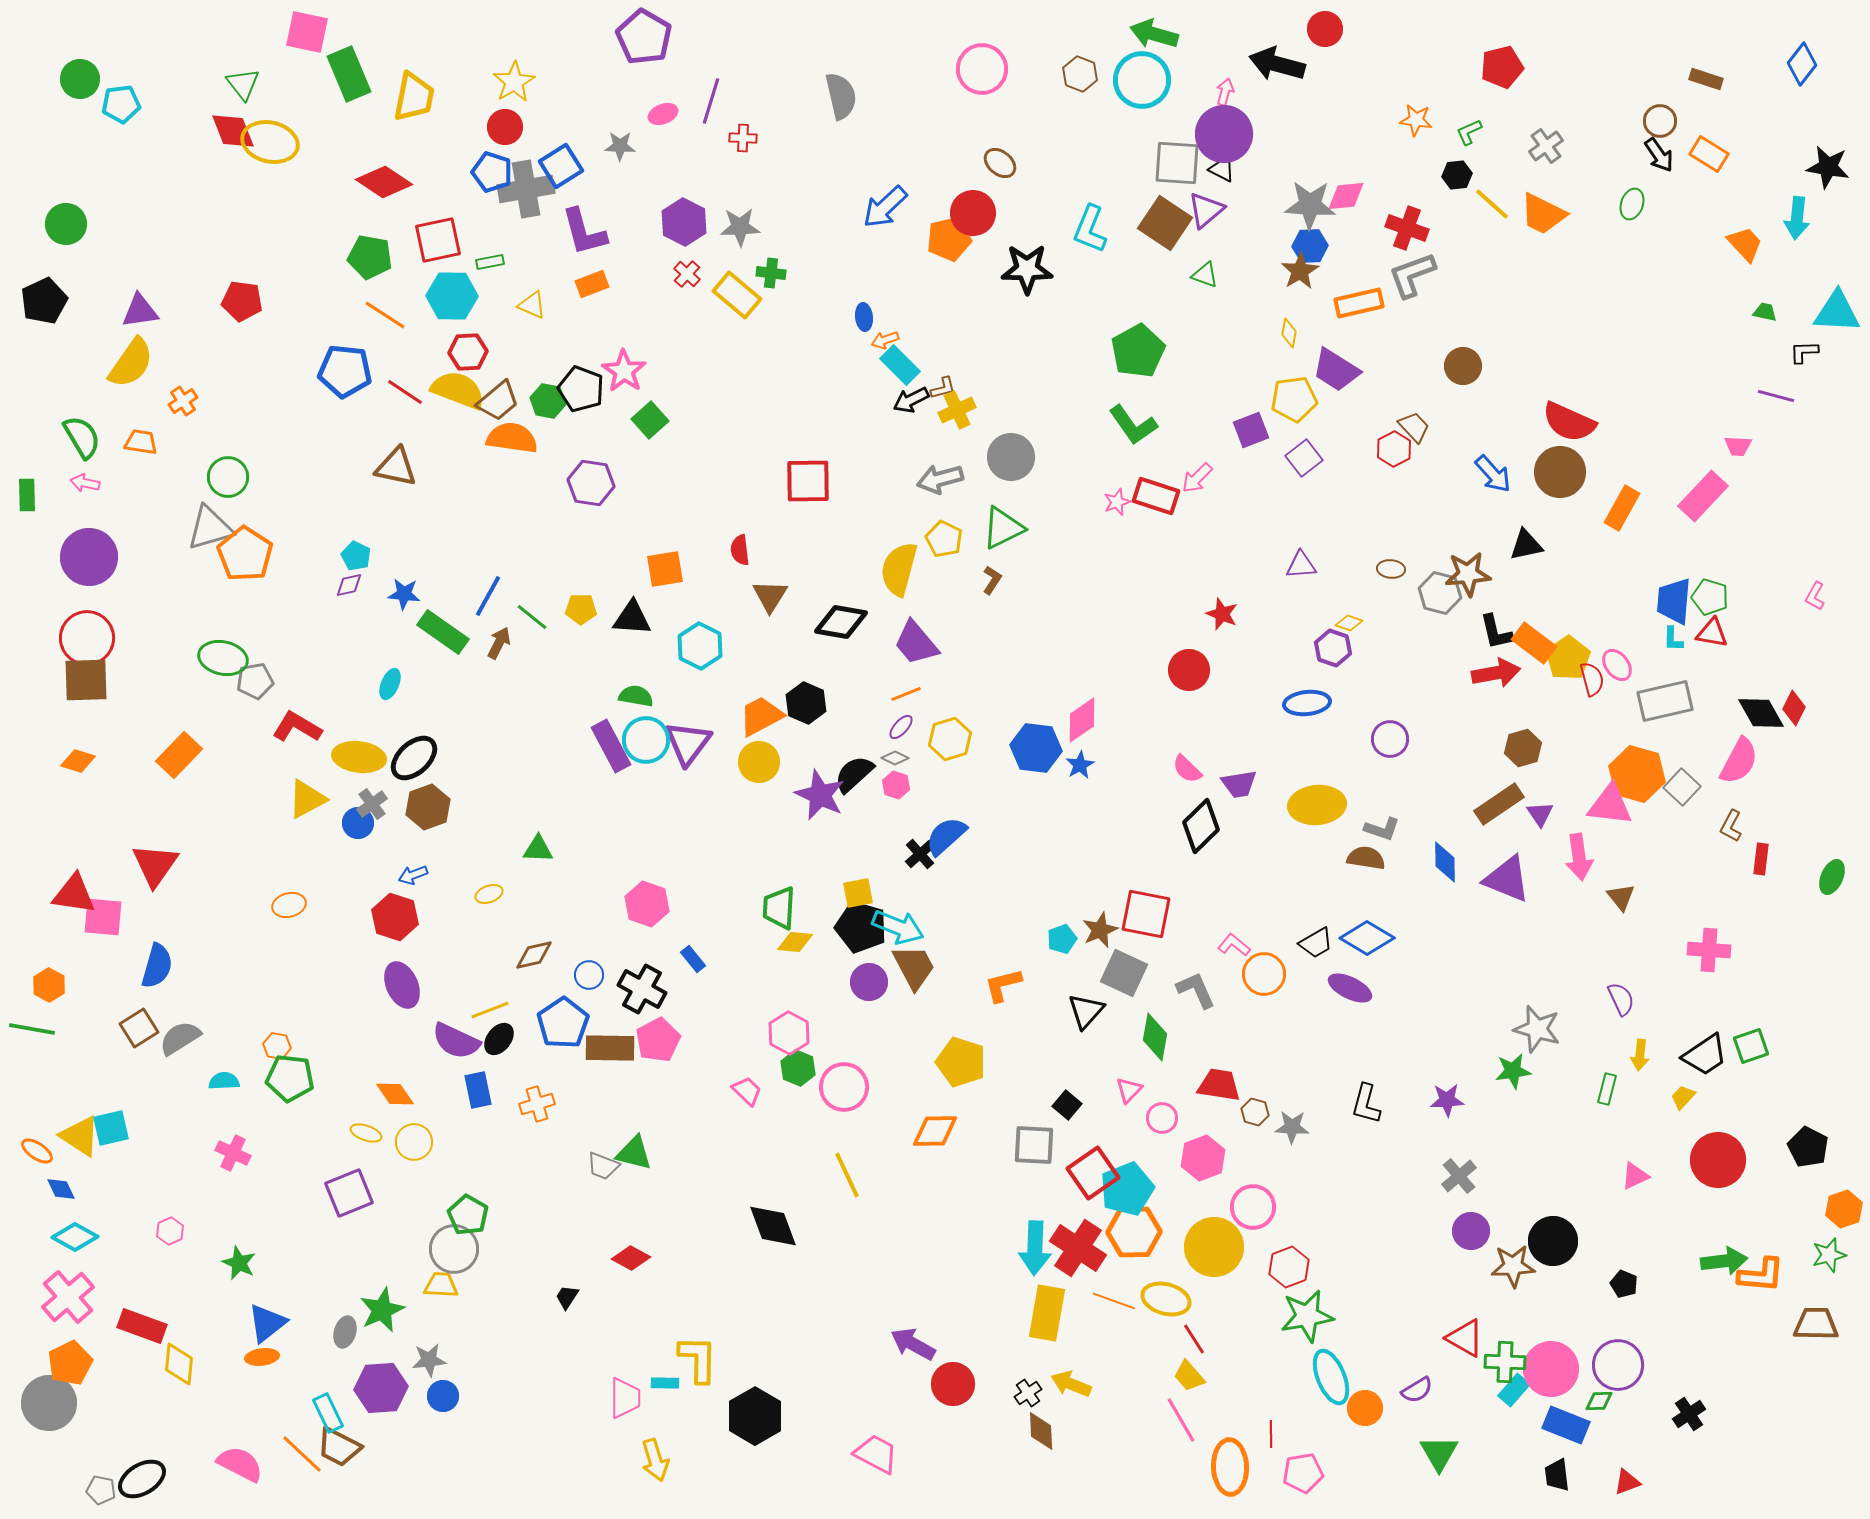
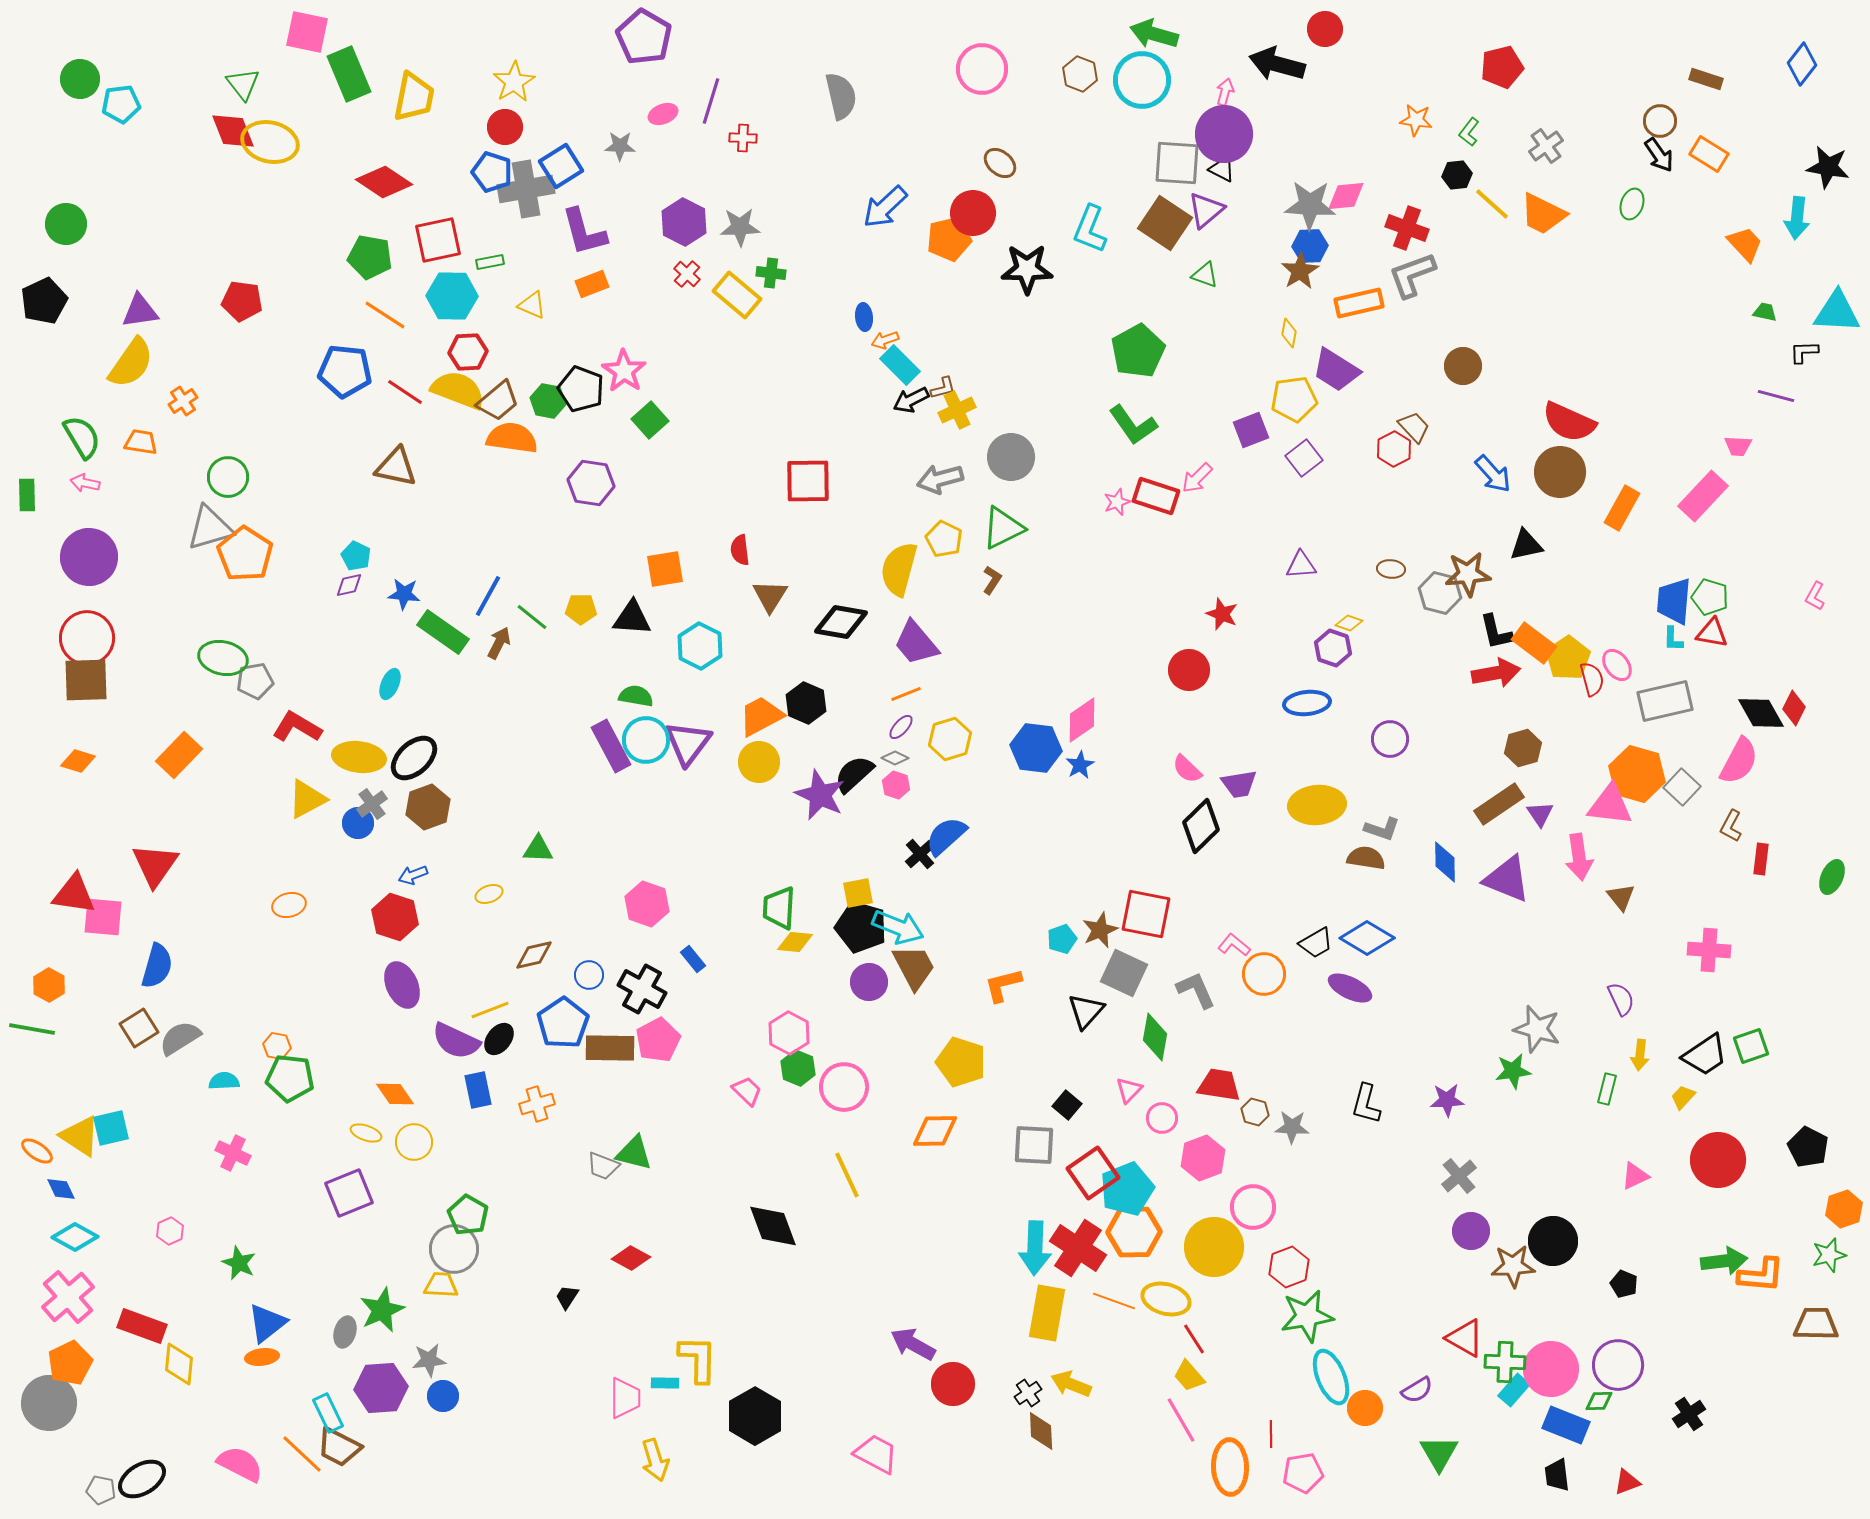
green L-shape at (1469, 132): rotated 28 degrees counterclockwise
